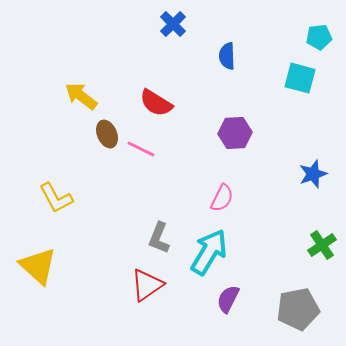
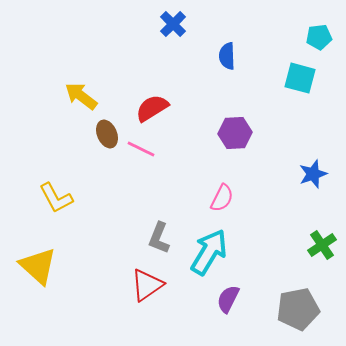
red semicircle: moved 4 px left, 5 px down; rotated 116 degrees clockwise
